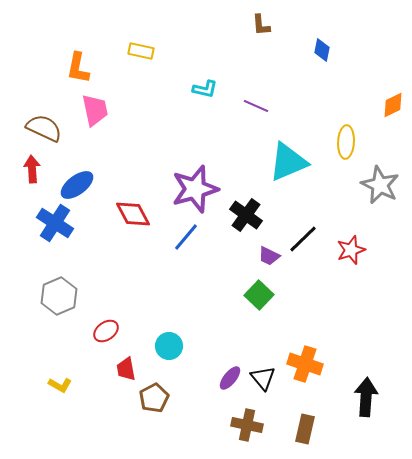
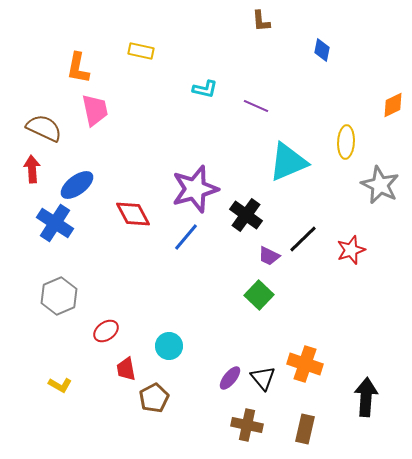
brown L-shape: moved 4 px up
